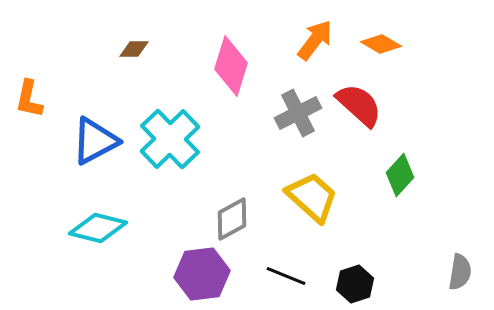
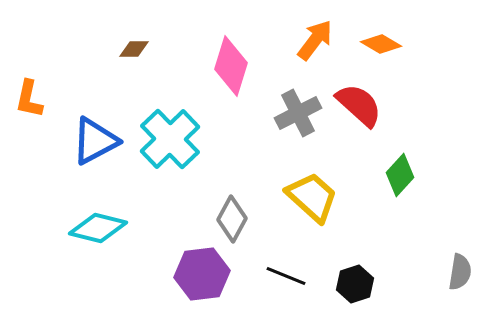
gray diamond: rotated 33 degrees counterclockwise
